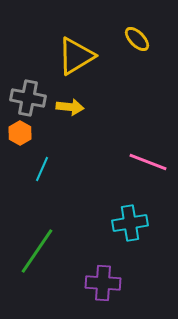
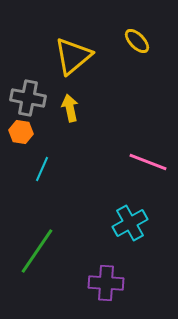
yellow ellipse: moved 2 px down
yellow triangle: moved 3 px left; rotated 9 degrees counterclockwise
yellow arrow: moved 1 px down; rotated 108 degrees counterclockwise
orange hexagon: moved 1 px right, 1 px up; rotated 20 degrees counterclockwise
cyan cross: rotated 20 degrees counterclockwise
purple cross: moved 3 px right
